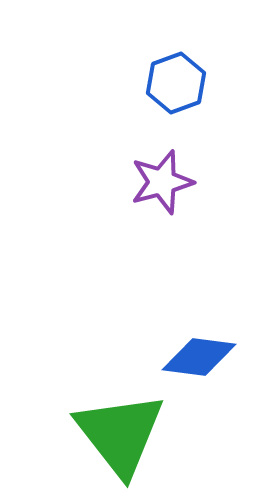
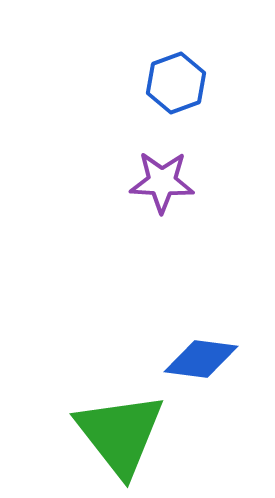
purple star: rotated 18 degrees clockwise
blue diamond: moved 2 px right, 2 px down
